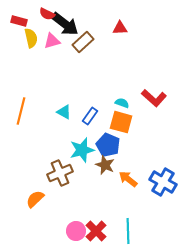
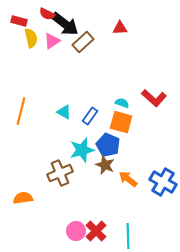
pink triangle: rotated 18 degrees counterclockwise
orange semicircle: moved 12 px left, 1 px up; rotated 36 degrees clockwise
cyan line: moved 5 px down
